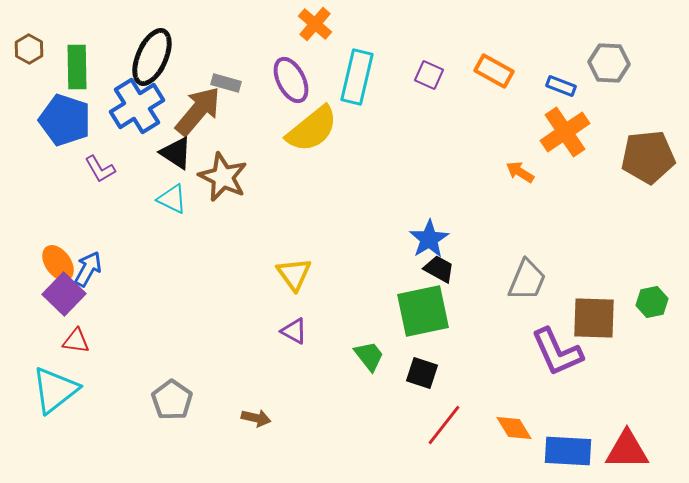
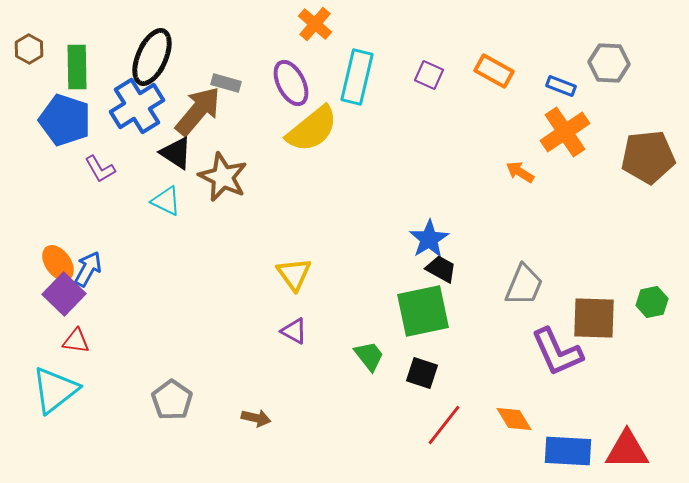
purple ellipse at (291, 80): moved 3 px down
cyan triangle at (172, 199): moved 6 px left, 2 px down
black trapezoid at (439, 269): moved 2 px right
gray trapezoid at (527, 280): moved 3 px left, 5 px down
orange diamond at (514, 428): moved 9 px up
